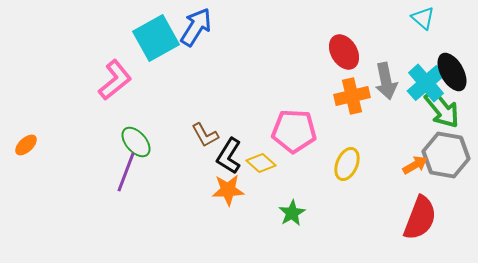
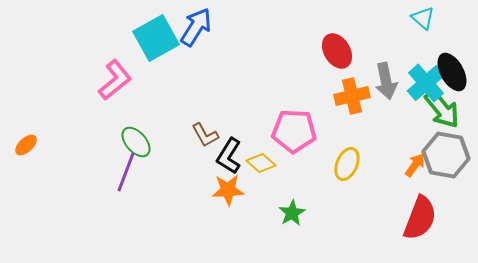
red ellipse: moved 7 px left, 1 px up
orange arrow: rotated 25 degrees counterclockwise
